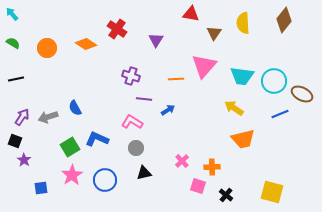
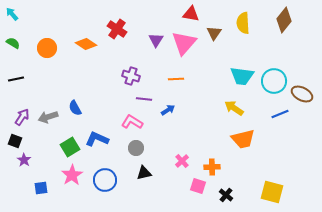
pink triangle: moved 20 px left, 23 px up
